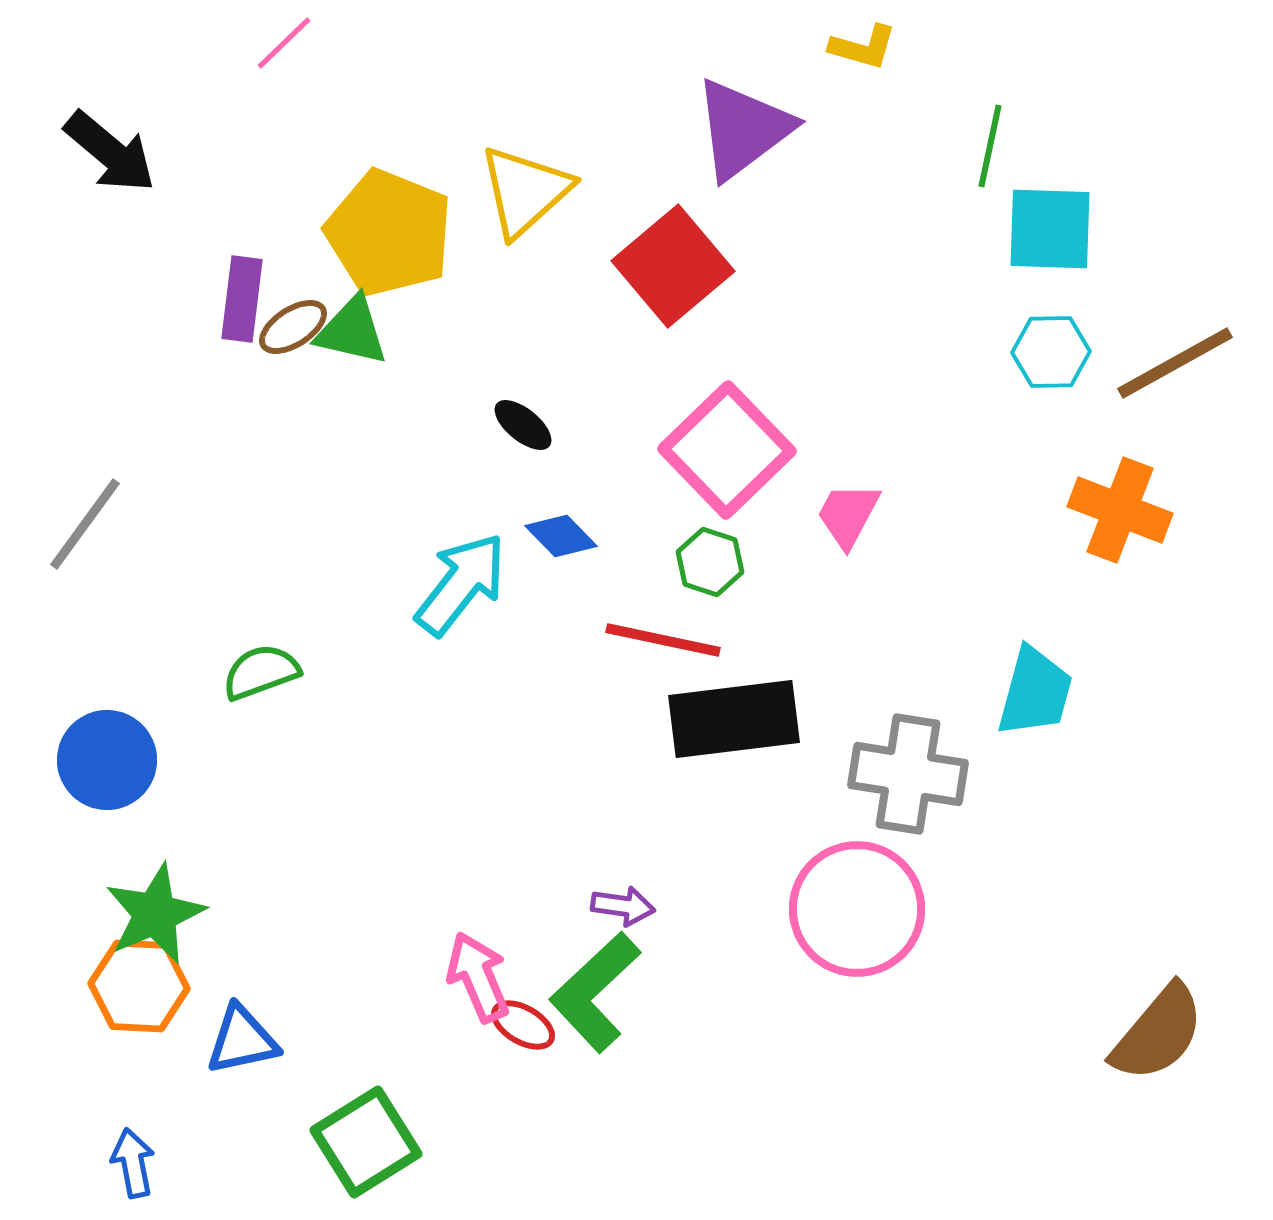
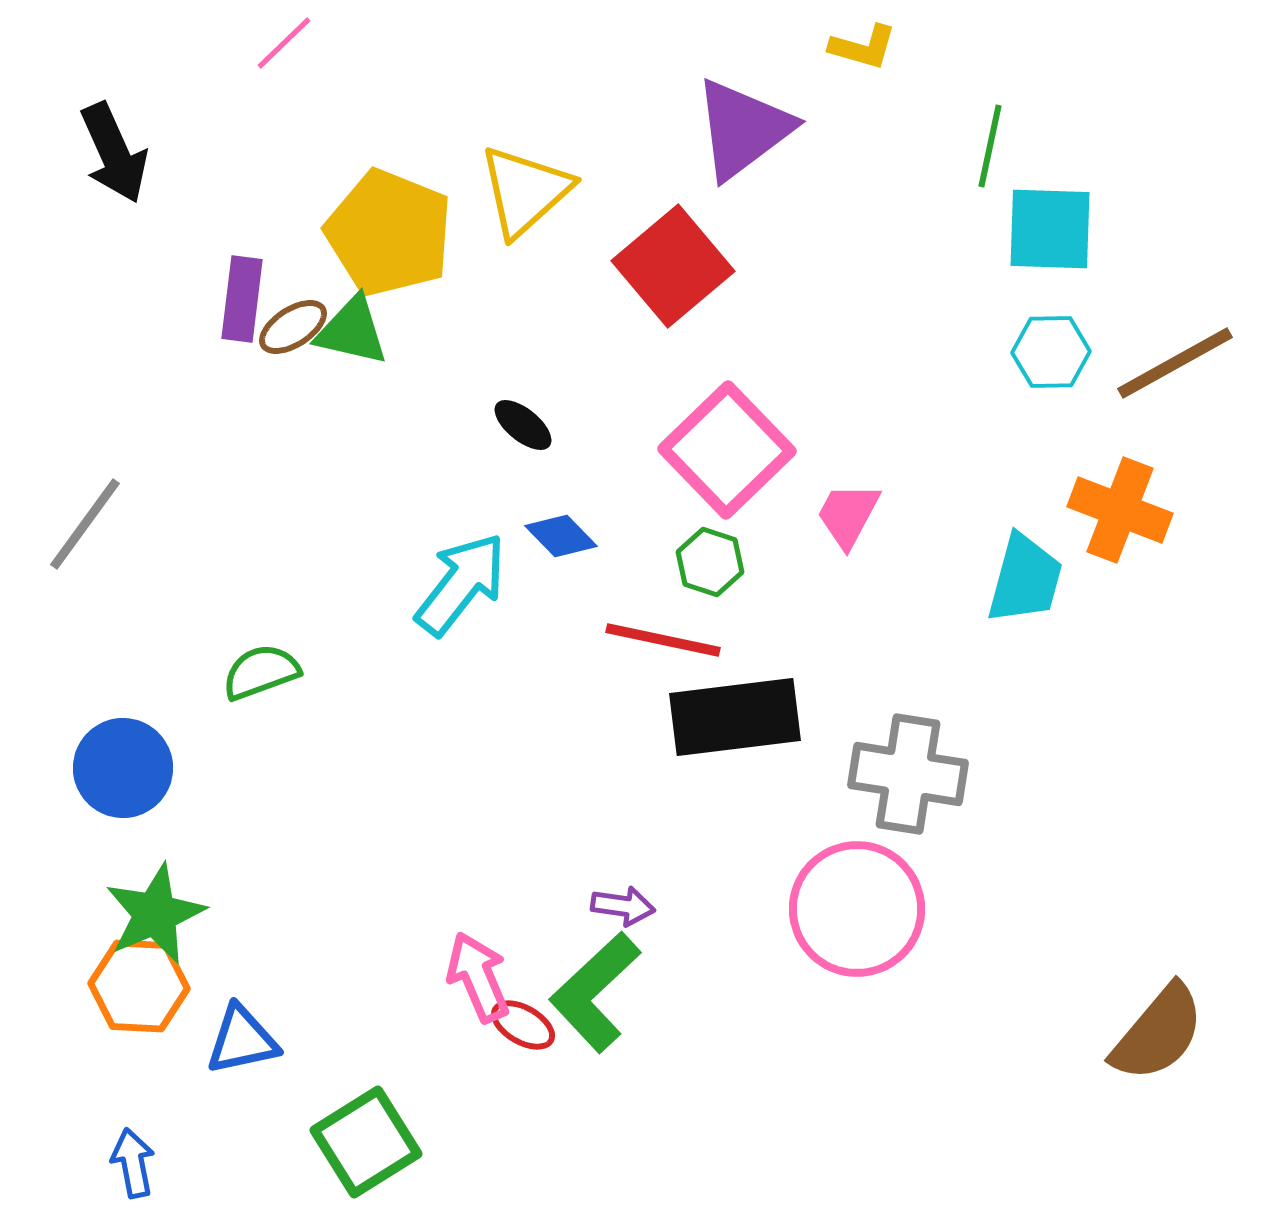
black arrow: moved 4 px right, 1 px down; rotated 26 degrees clockwise
cyan trapezoid: moved 10 px left, 113 px up
black rectangle: moved 1 px right, 2 px up
blue circle: moved 16 px right, 8 px down
